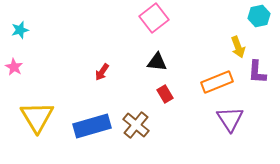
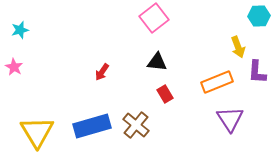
cyan hexagon: rotated 10 degrees clockwise
yellow triangle: moved 15 px down
